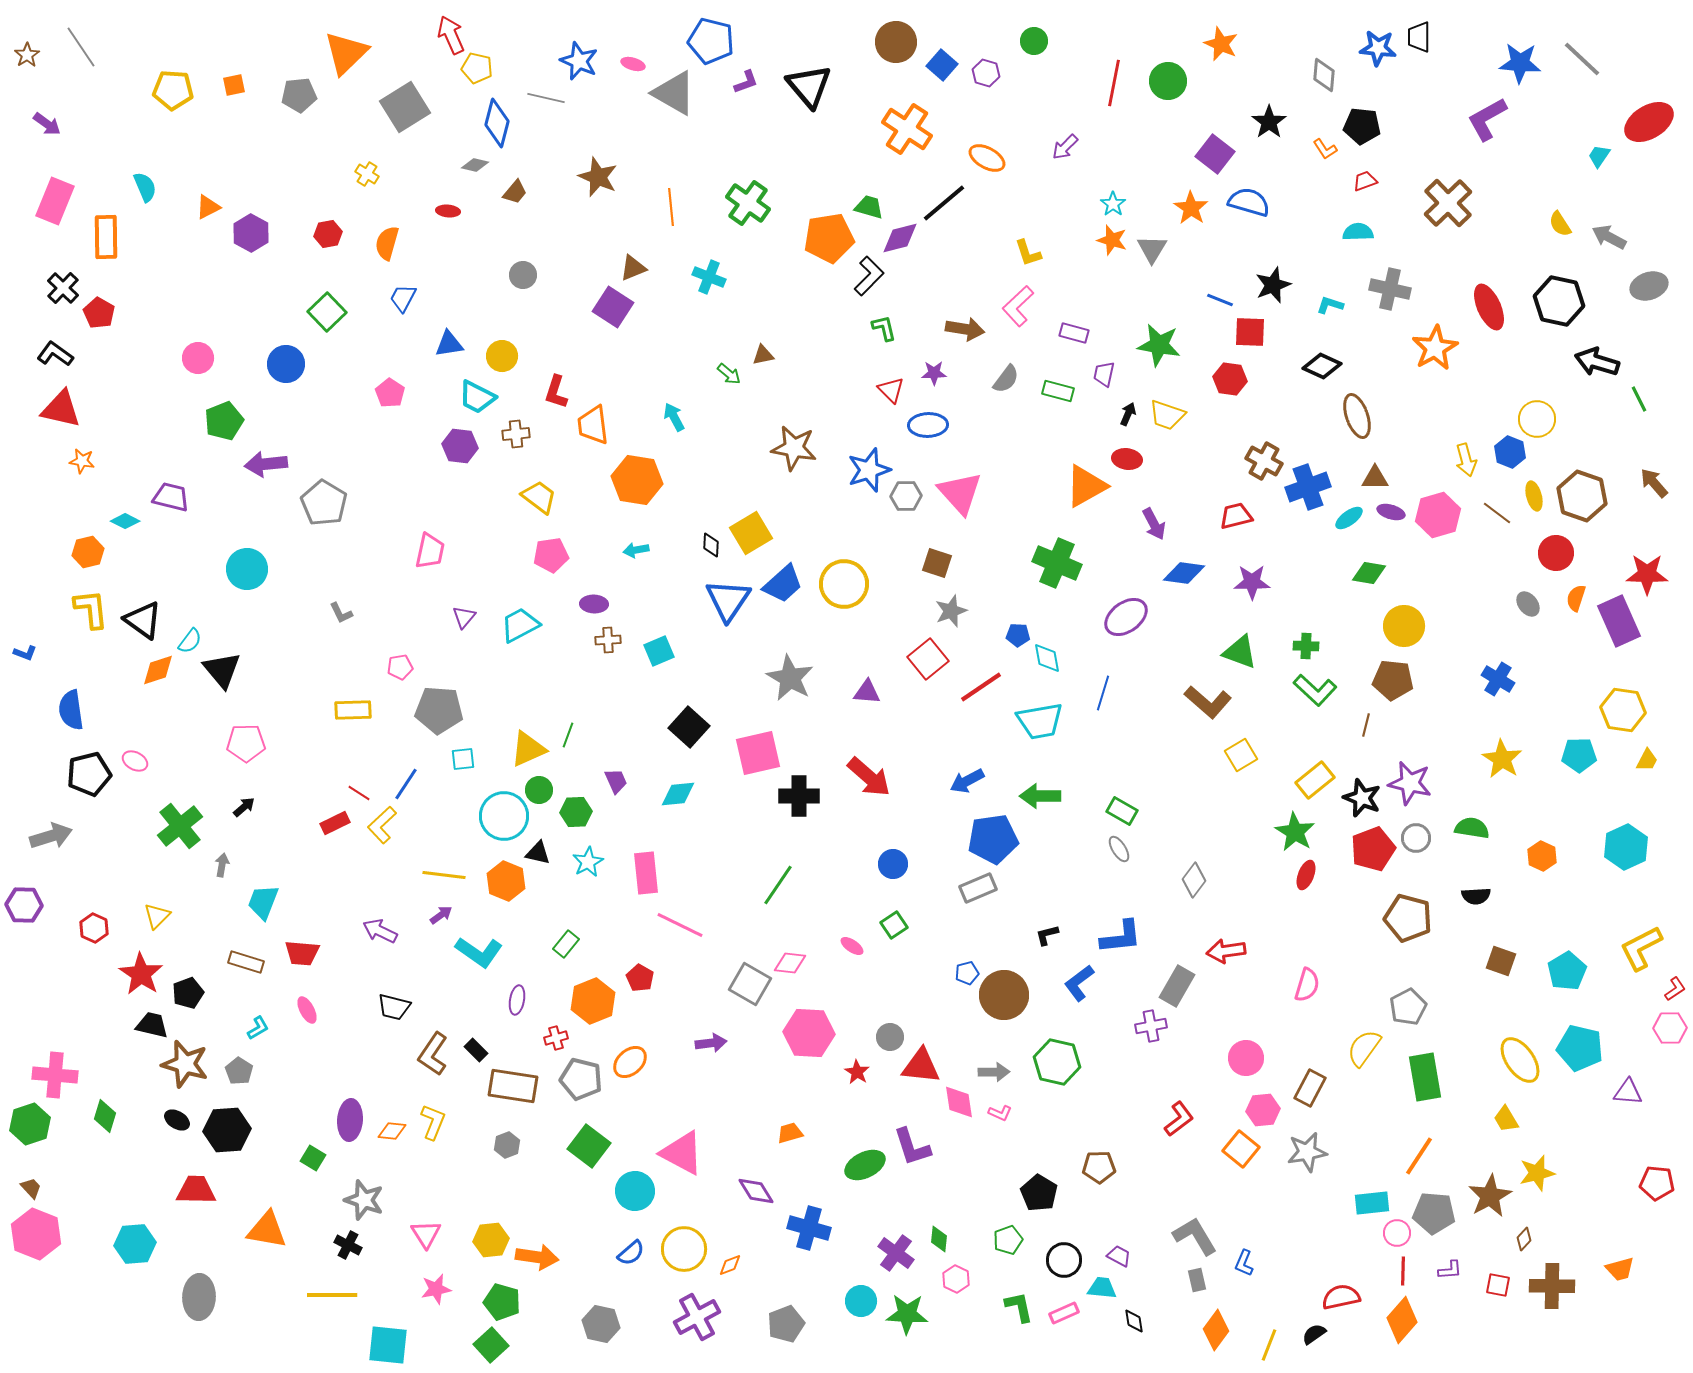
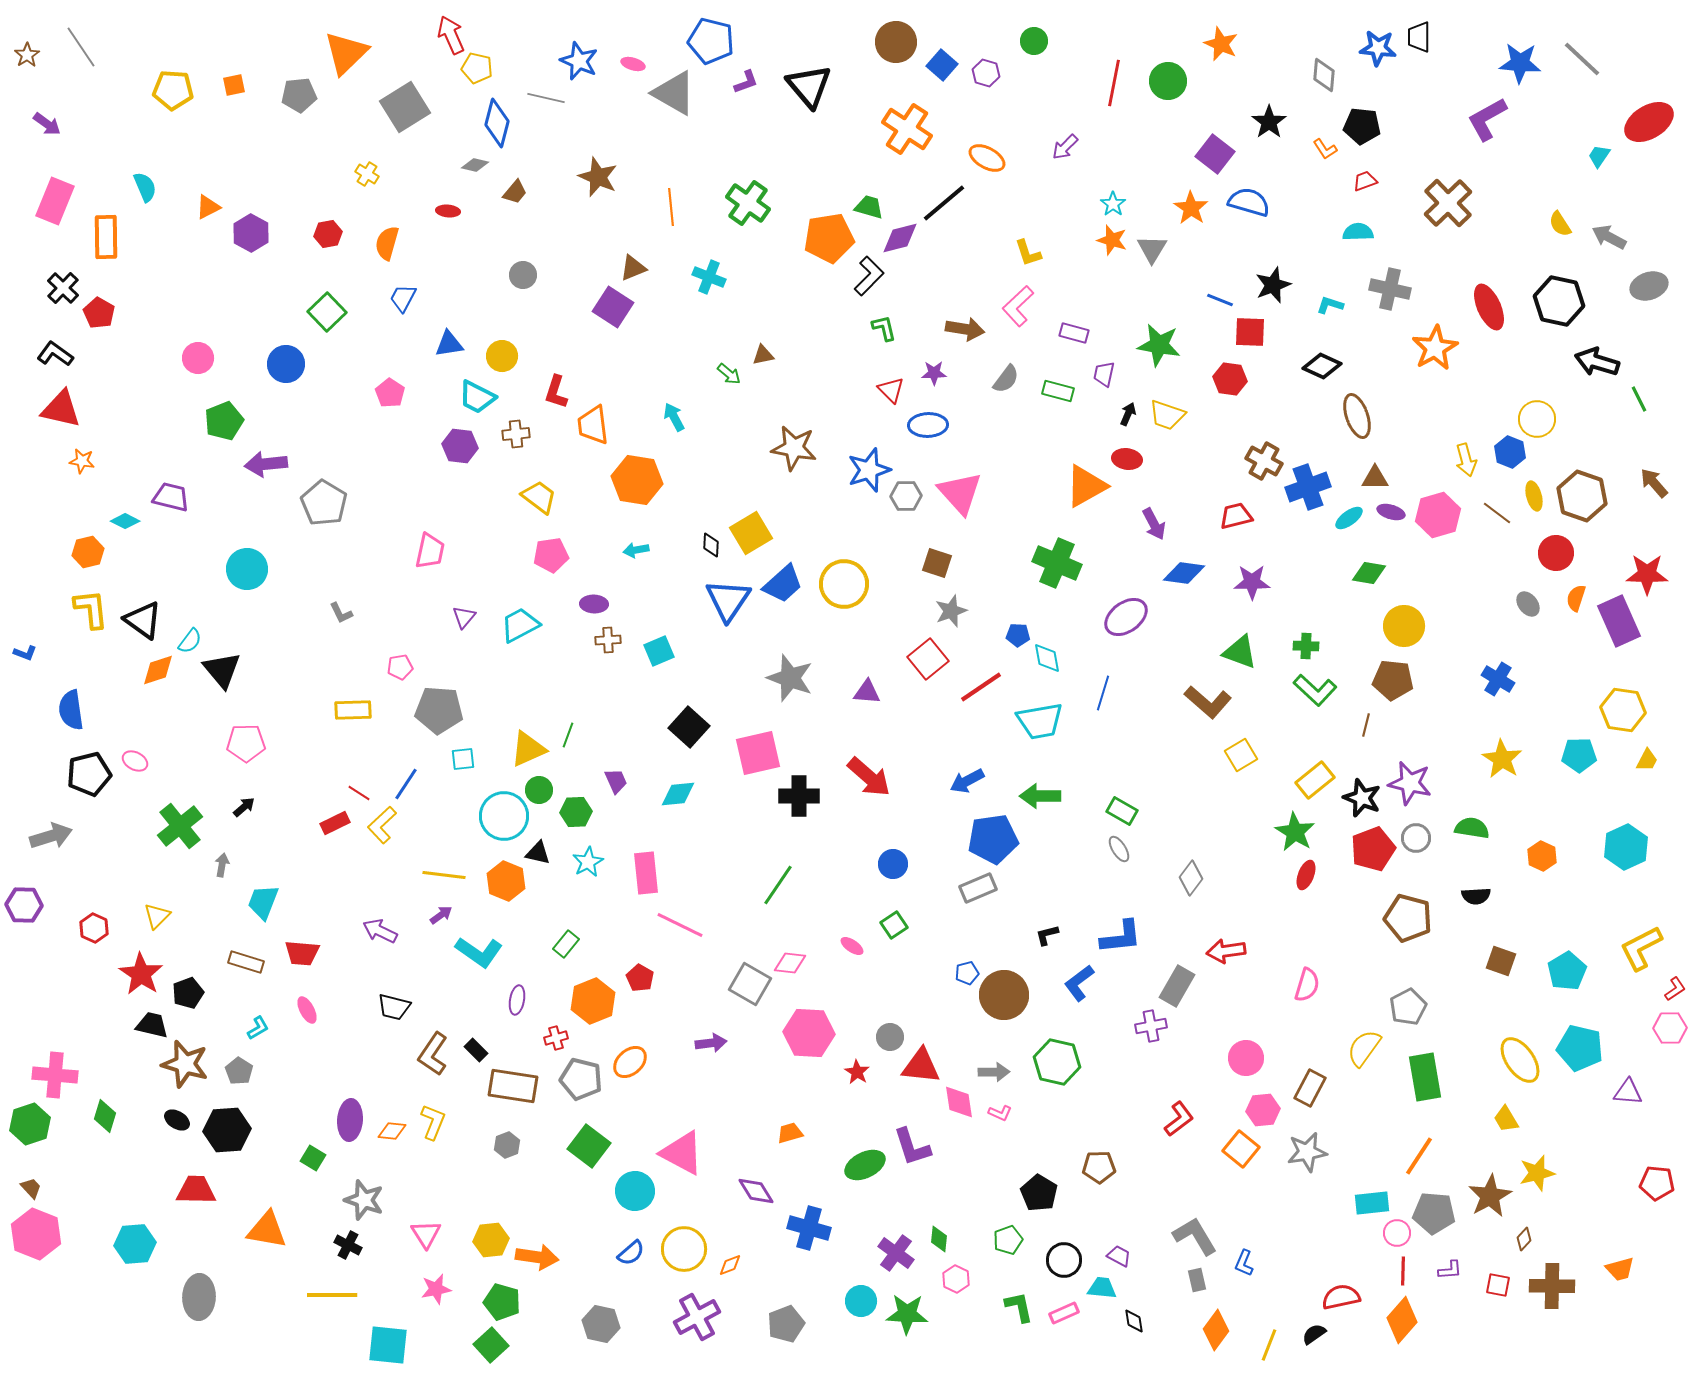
gray star at (790, 678): rotated 9 degrees counterclockwise
gray diamond at (1194, 880): moved 3 px left, 2 px up
